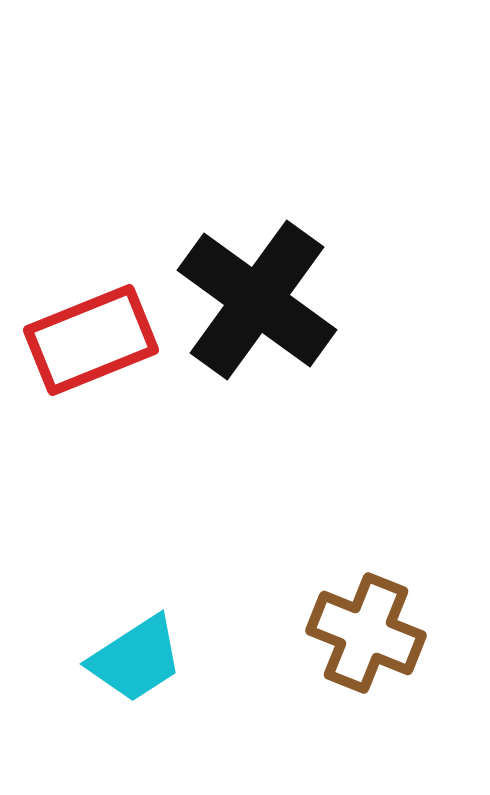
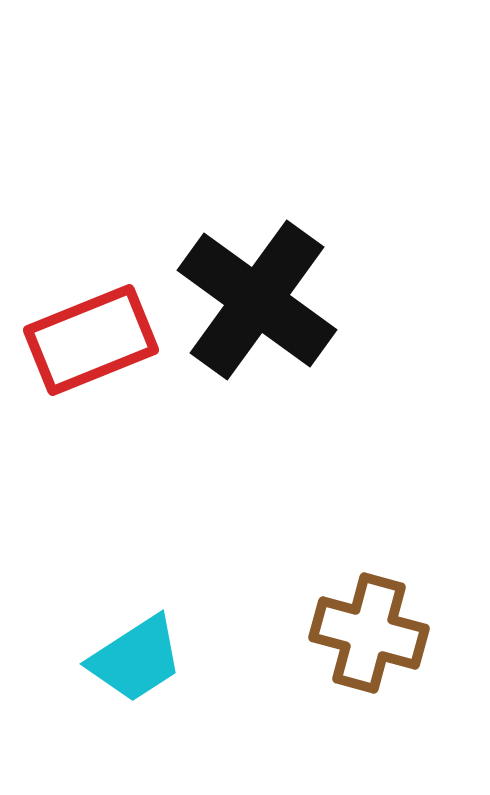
brown cross: moved 3 px right; rotated 7 degrees counterclockwise
